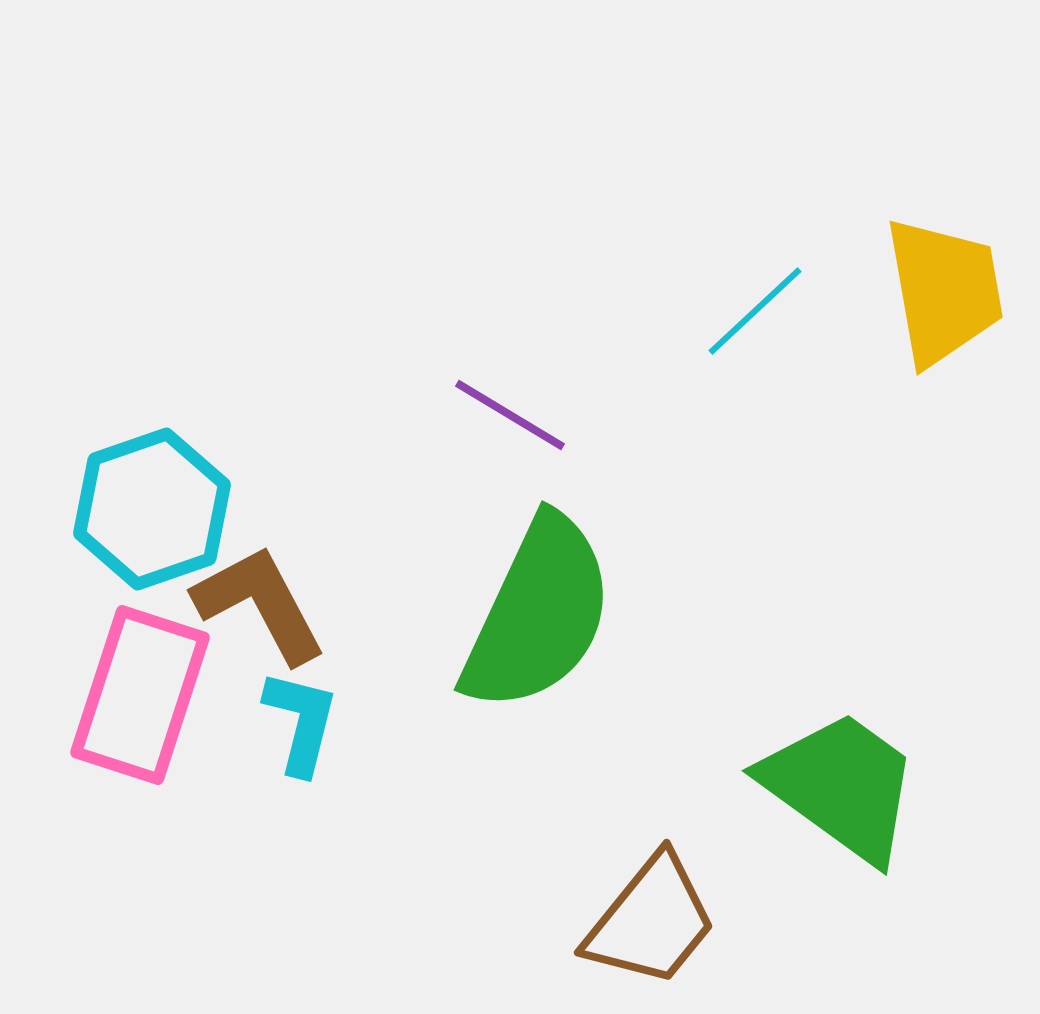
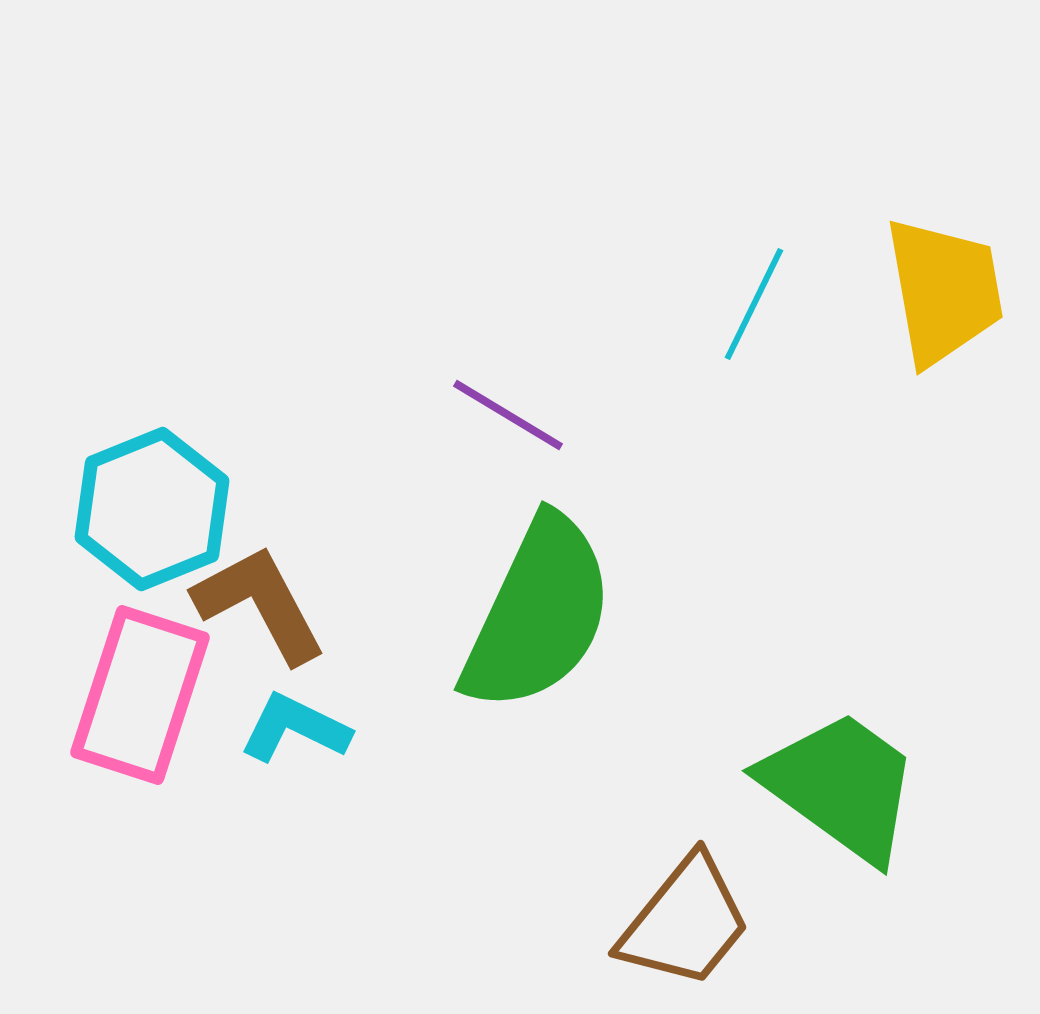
cyan line: moved 1 px left, 7 px up; rotated 21 degrees counterclockwise
purple line: moved 2 px left
cyan hexagon: rotated 3 degrees counterclockwise
cyan L-shape: moved 6 px left, 6 px down; rotated 78 degrees counterclockwise
brown trapezoid: moved 34 px right, 1 px down
